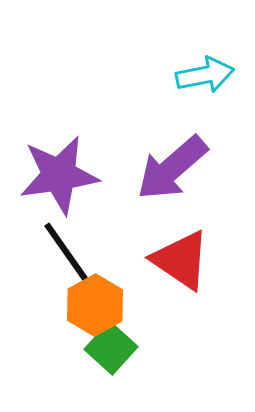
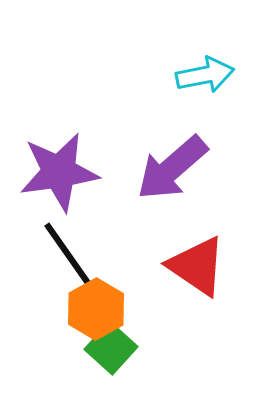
purple star: moved 3 px up
red triangle: moved 16 px right, 6 px down
orange hexagon: moved 1 px right, 4 px down
